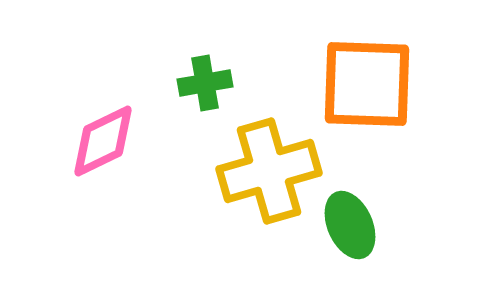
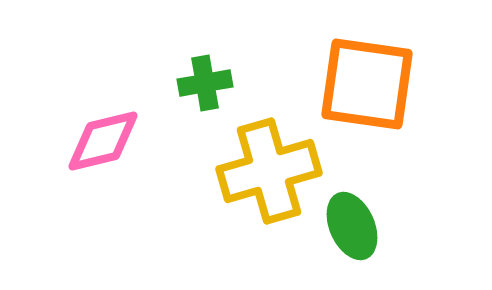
orange square: rotated 6 degrees clockwise
pink diamond: rotated 12 degrees clockwise
green ellipse: moved 2 px right, 1 px down
